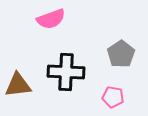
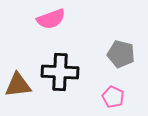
gray pentagon: rotated 24 degrees counterclockwise
black cross: moved 6 px left
pink pentagon: rotated 15 degrees clockwise
